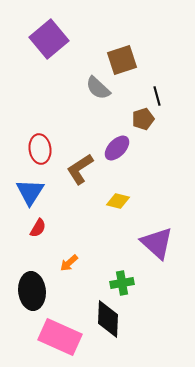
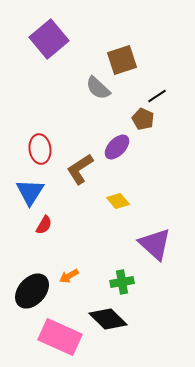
black line: rotated 72 degrees clockwise
brown pentagon: rotated 30 degrees counterclockwise
purple ellipse: moved 1 px up
yellow diamond: rotated 35 degrees clockwise
red semicircle: moved 6 px right, 3 px up
purple triangle: moved 2 px left, 1 px down
orange arrow: moved 13 px down; rotated 12 degrees clockwise
green cross: moved 1 px up
black ellipse: rotated 48 degrees clockwise
black diamond: rotated 48 degrees counterclockwise
